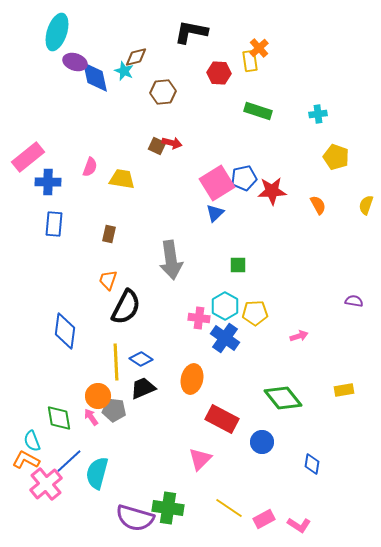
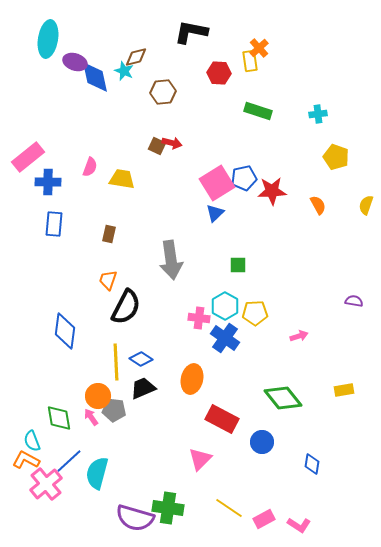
cyan ellipse at (57, 32): moved 9 px left, 7 px down; rotated 9 degrees counterclockwise
